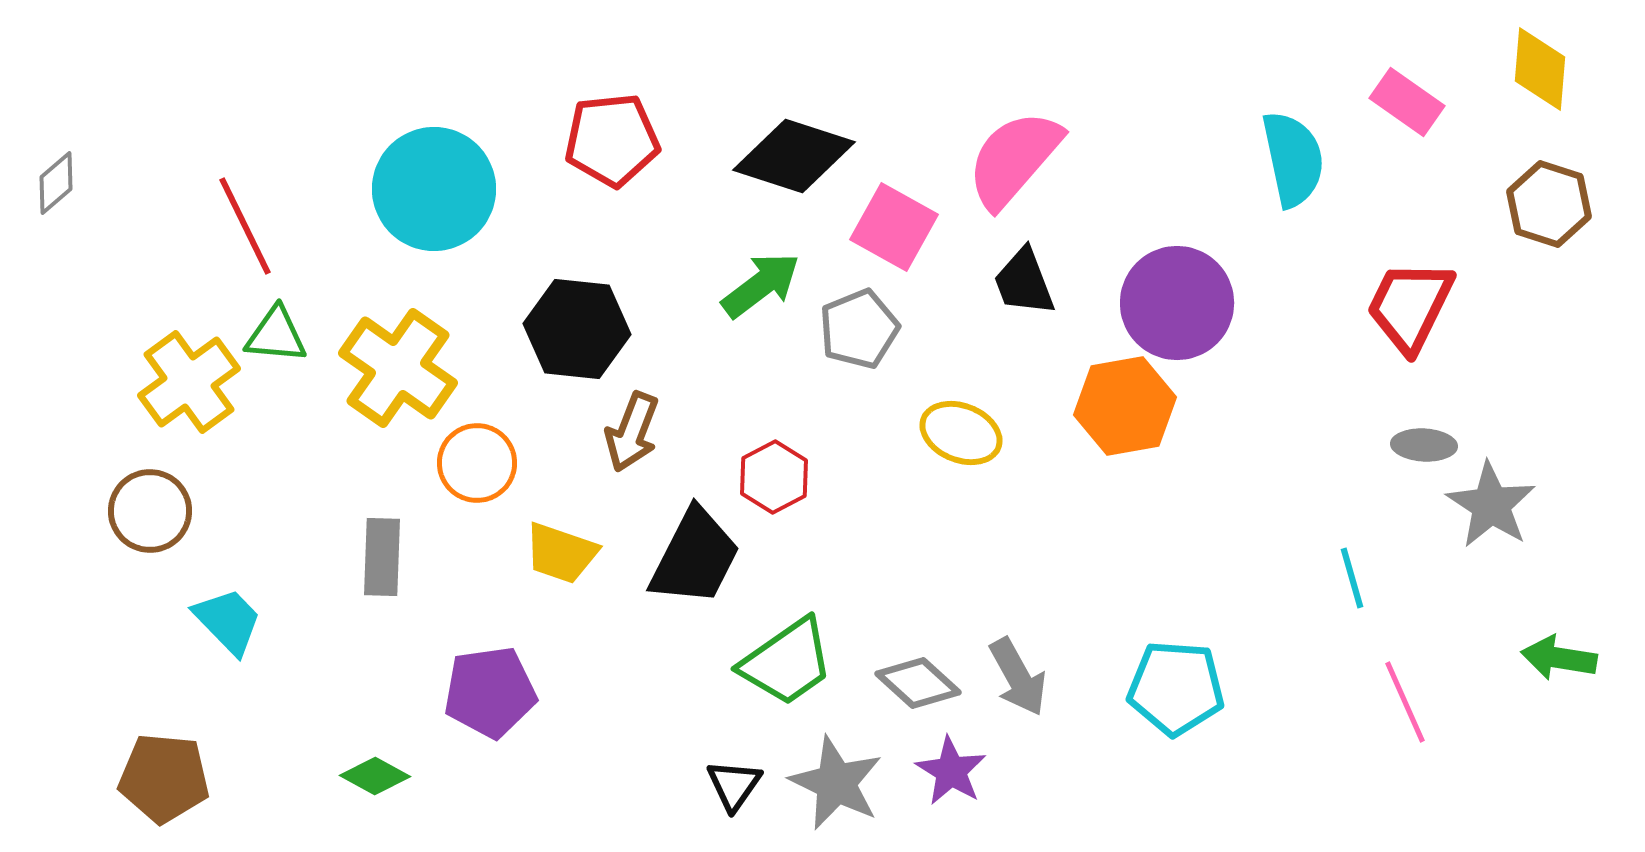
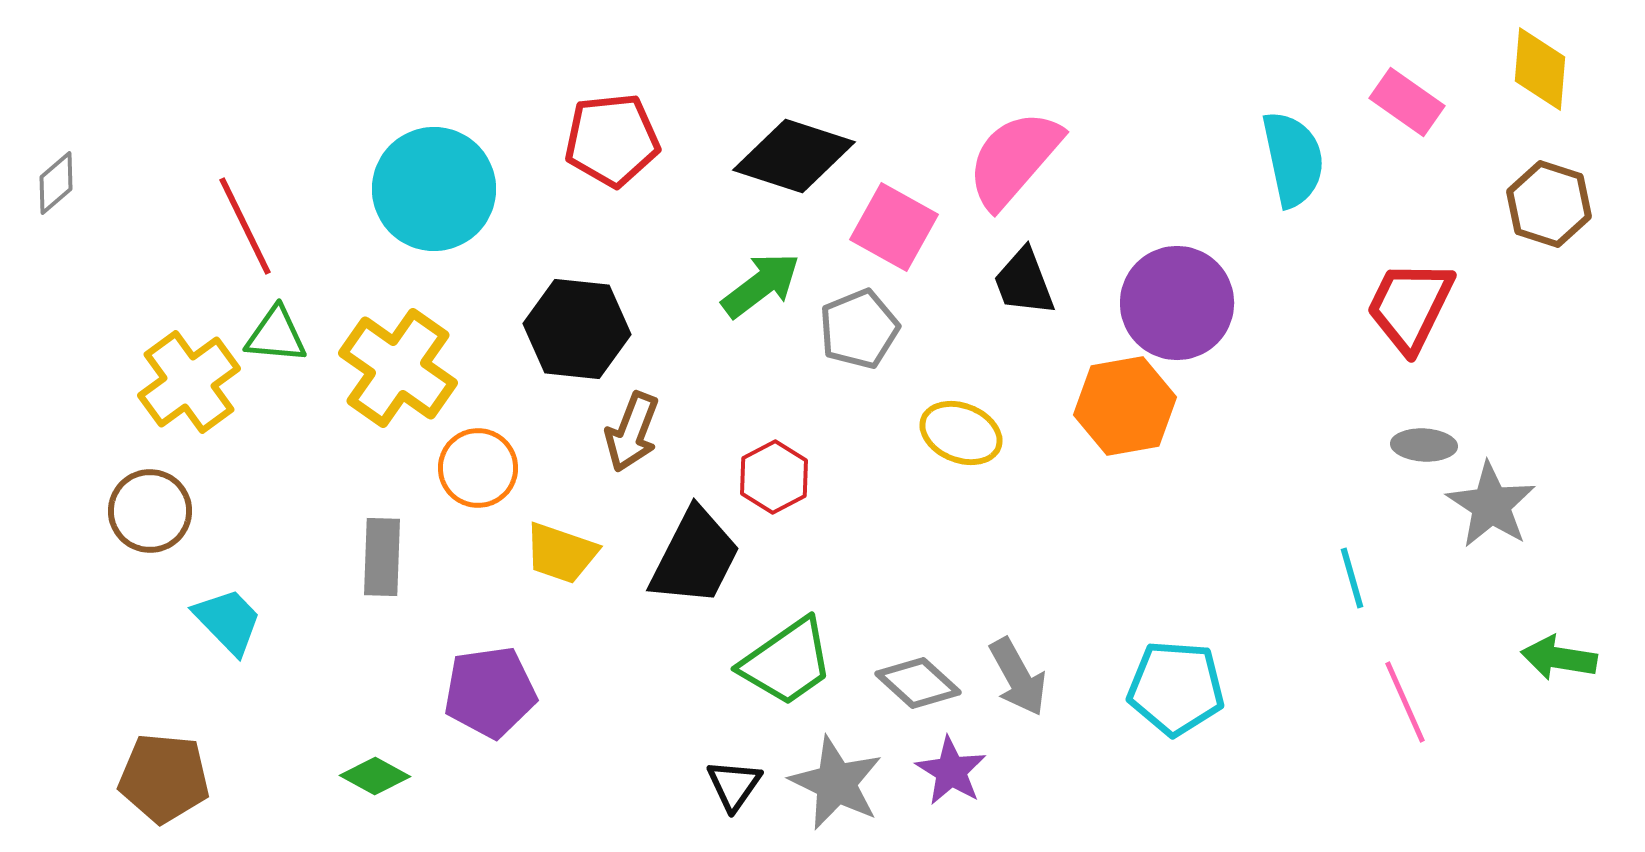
orange circle at (477, 463): moved 1 px right, 5 px down
